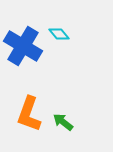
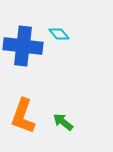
blue cross: rotated 24 degrees counterclockwise
orange L-shape: moved 6 px left, 2 px down
